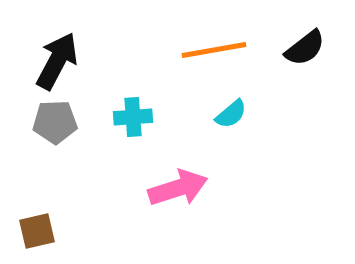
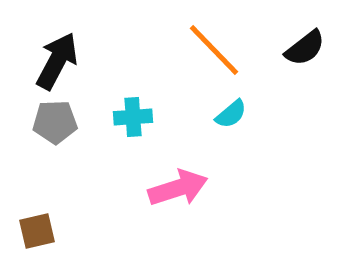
orange line: rotated 56 degrees clockwise
